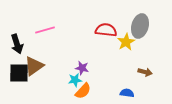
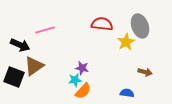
gray ellipse: rotated 35 degrees counterclockwise
red semicircle: moved 4 px left, 6 px up
black arrow: moved 3 px right, 1 px down; rotated 48 degrees counterclockwise
black square: moved 5 px left, 4 px down; rotated 20 degrees clockwise
